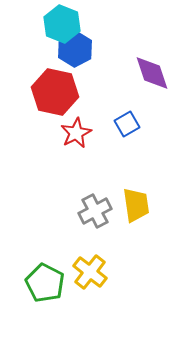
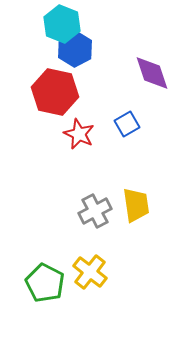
red star: moved 3 px right, 1 px down; rotated 20 degrees counterclockwise
